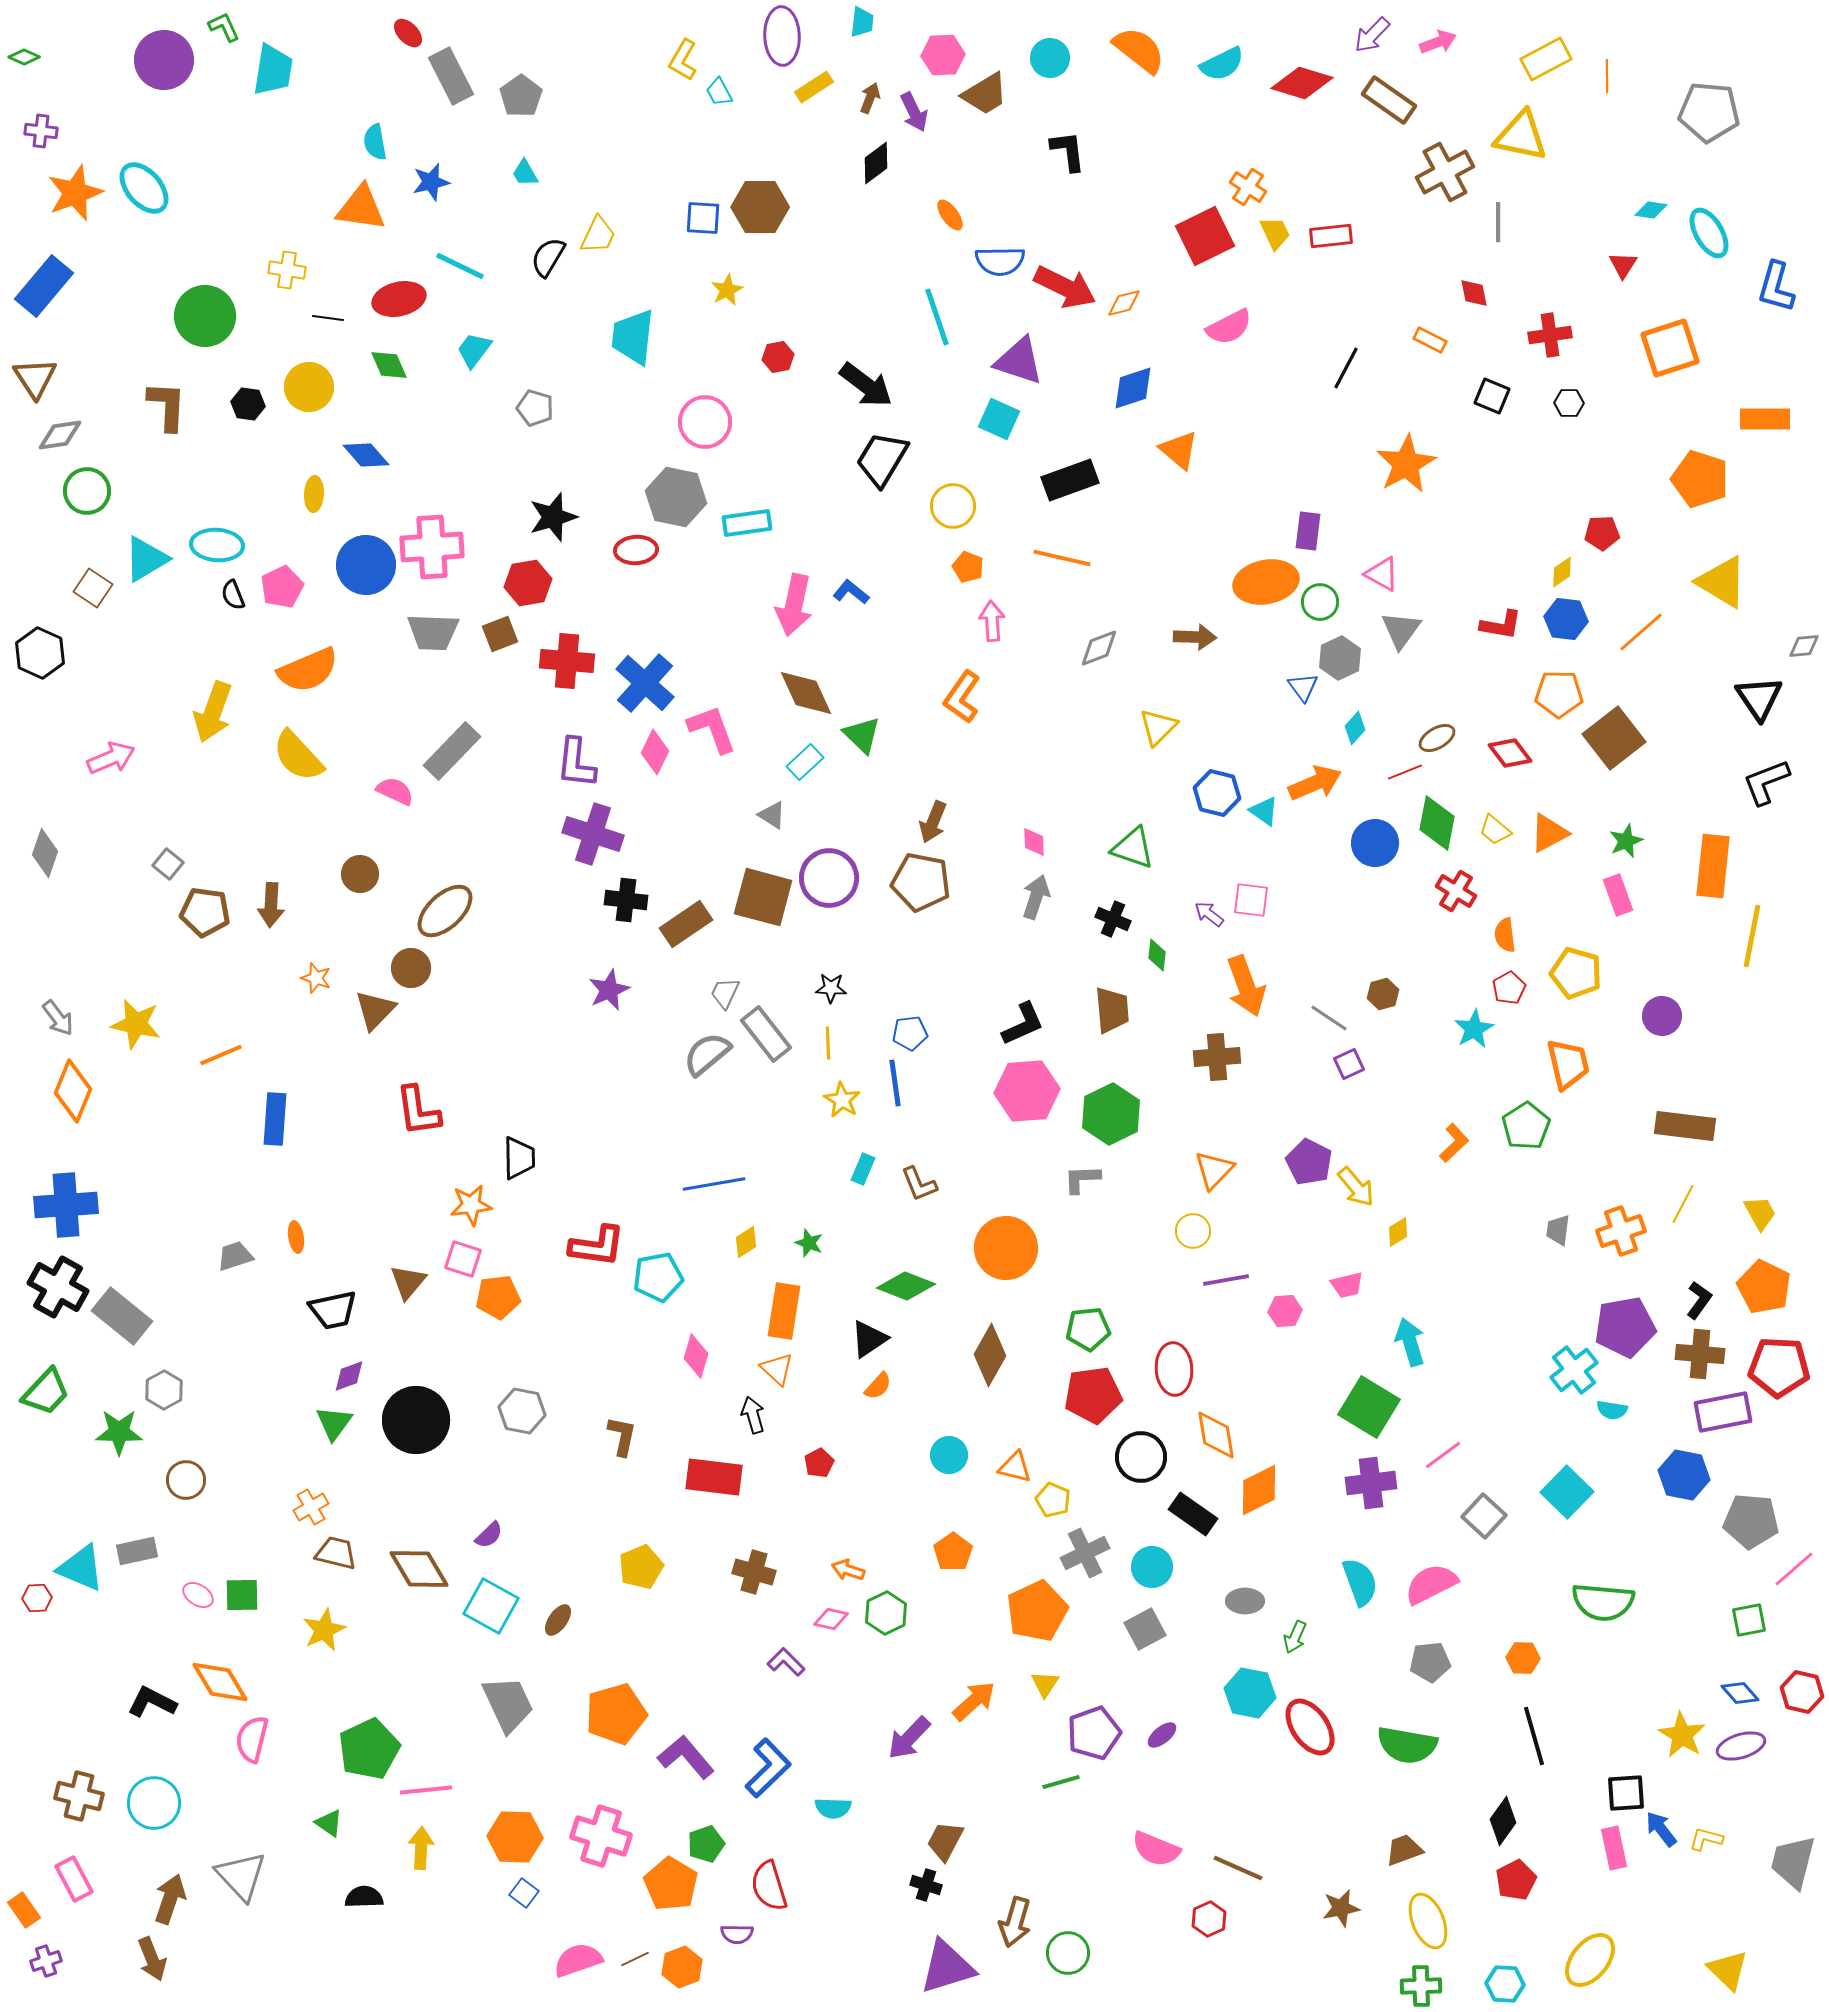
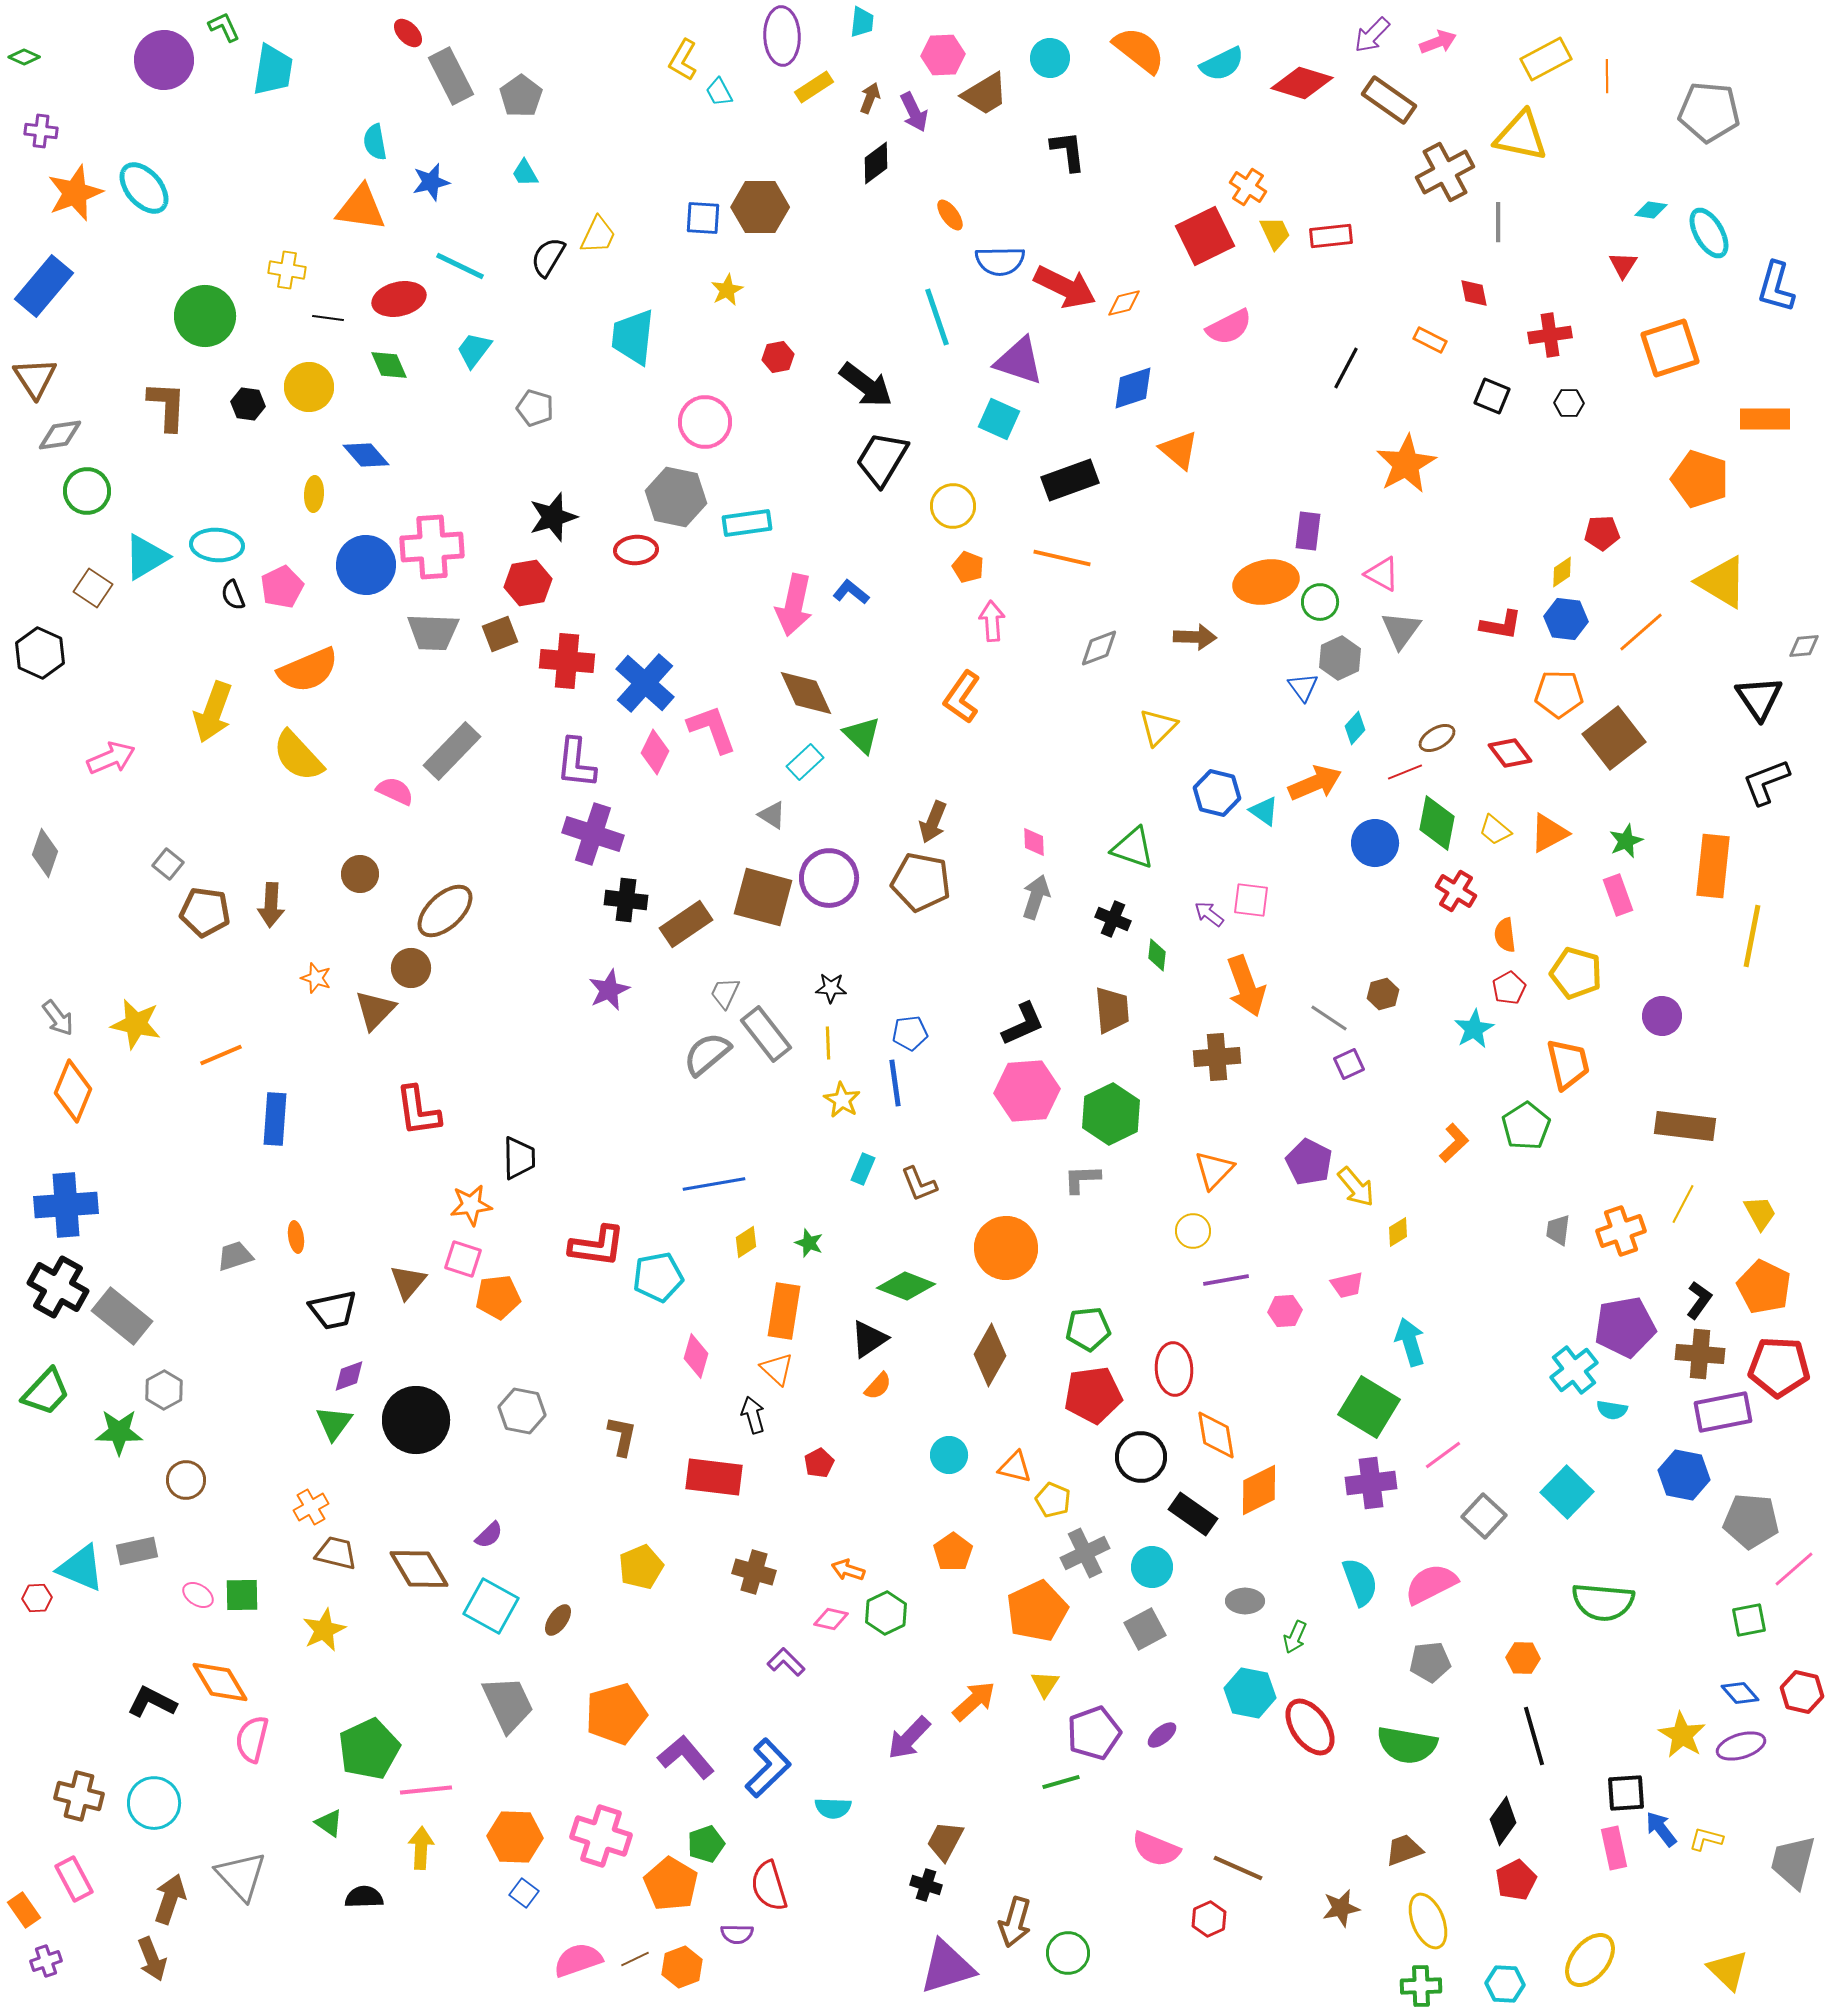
cyan triangle at (146, 559): moved 2 px up
